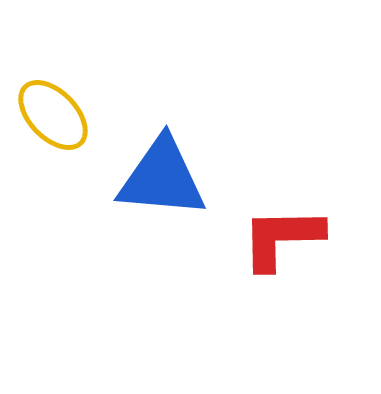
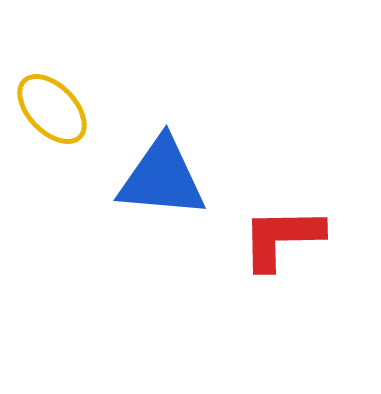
yellow ellipse: moved 1 px left, 6 px up
